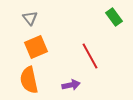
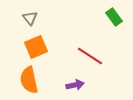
red line: rotated 28 degrees counterclockwise
purple arrow: moved 4 px right
